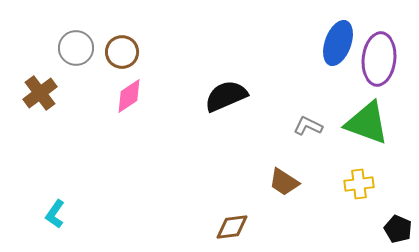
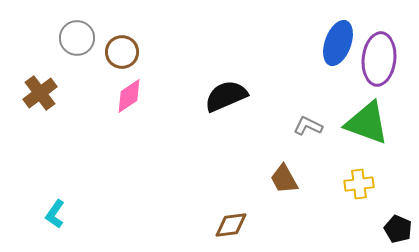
gray circle: moved 1 px right, 10 px up
brown trapezoid: moved 3 px up; rotated 28 degrees clockwise
brown diamond: moved 1 px left, 2 px up
